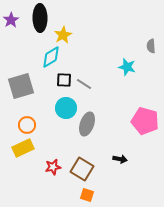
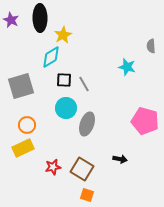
purple star: rotated 14 degrees counterclockwise
gray line: rotated 28 degrees clockwise
